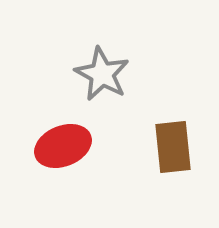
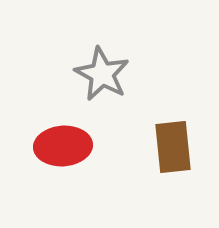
red ellipse: rotated 18 degrees clockwise
